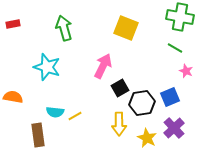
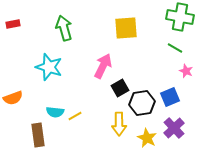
yellow square: rotated 25 degrees counterclockwise
cyan star: moved 2 px right
orange semicircle: moved 1 px down; rotated 150 degrees clockwise
